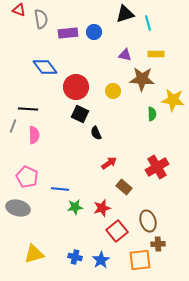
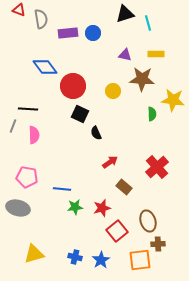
blue circle: moved 1 px left, 1 px down
red circle: moved 3 px left, 1 px up
red arrow: moved 1 px right, 1 px up
red cross: rotated 10 degrees counterclockwise
pink pentagon: rotated 15 degrees counterclockwise
blue line: moved 2 px right
